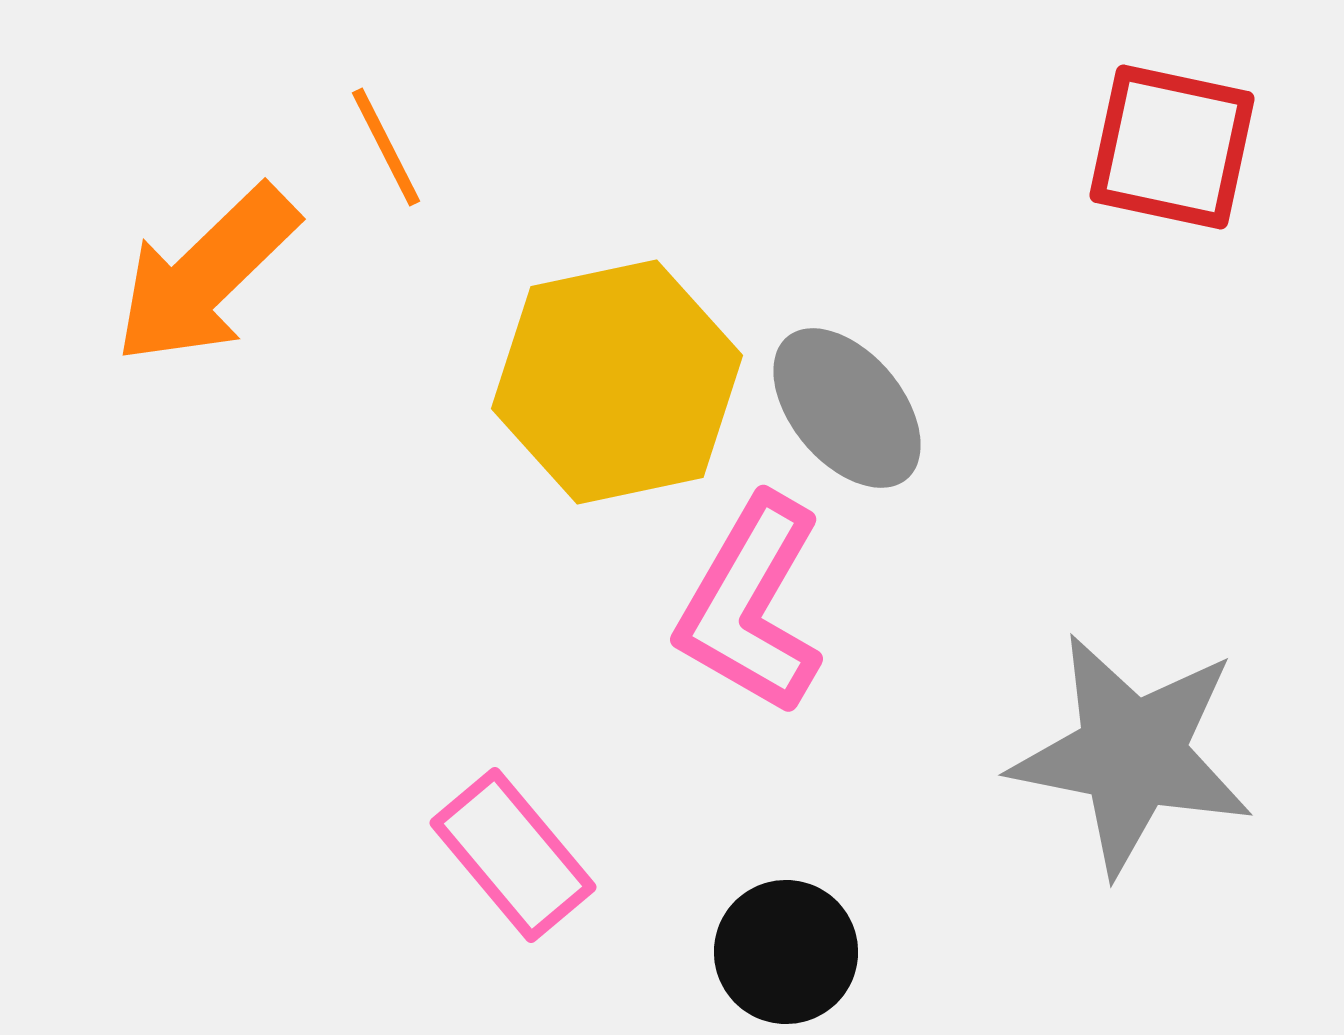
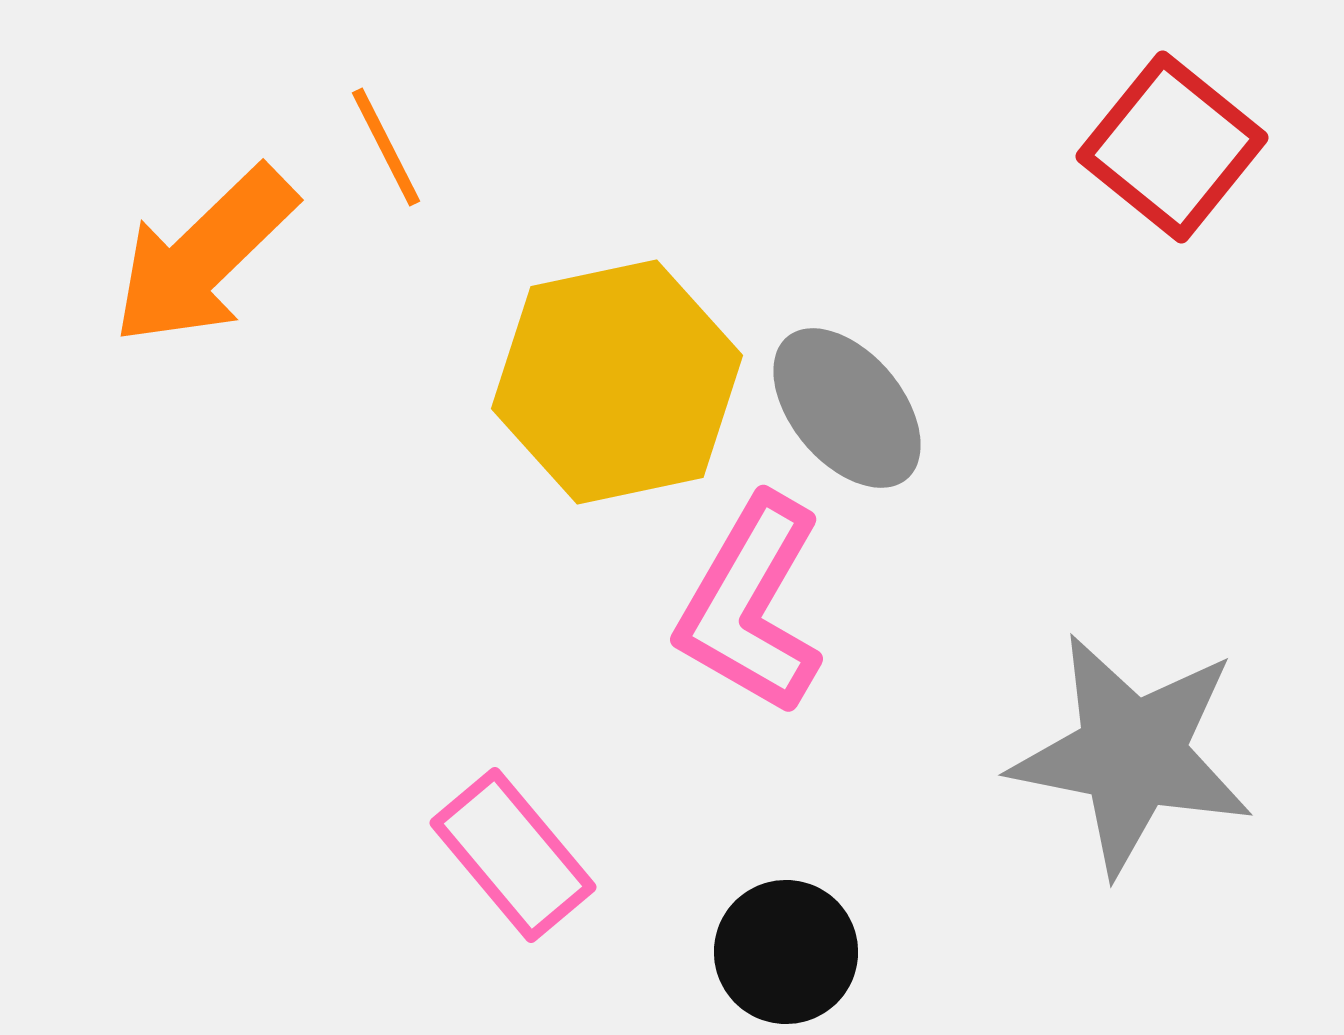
red square: rotated 27 degrees clockwise
orange arrow: moved 2 px left, 19 px up
